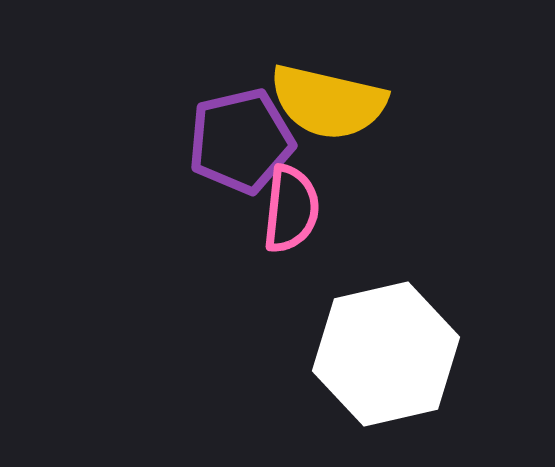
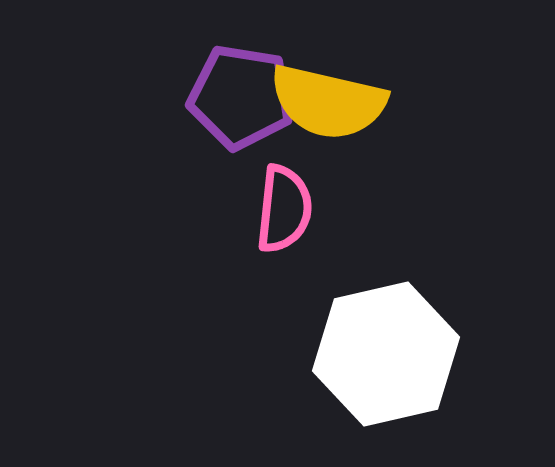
purple pentagon: moved 44 px up; rotated 22 degrees clockwise
pink semicircle: moved 7 px left
